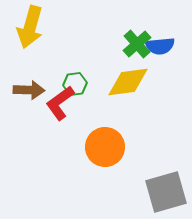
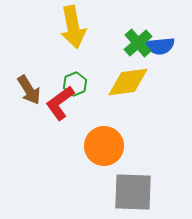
yellow arrow: moved 43 px right; rotated 27 degrees counterclockwise
green cross: moved 1 px right, 1 px up
green hexagon: rotated 15 degrees counterclockwise
brown arrow: rotated 56 degrees clockwise
orange circle: moved 1 px left, 1 px up
gray square: moved 33 px left; rotated 18 degrees clockwise
